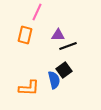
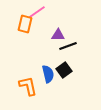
pink line: rotated 30 degrees clockwise
orange rectangle: moved 11 px up
blue semicircle: moved 6 px left, 6 px up
orange L-shape: moved 1 px left, 2 px up; rotated 105 degrees counterclockwise
